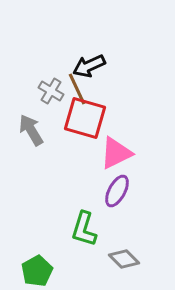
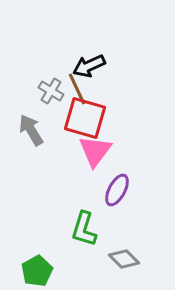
pink triangle: moved 21 px left, 2 px up; rotated 27 degrees counterclockwise
purple ellipse: moved 1 px up
